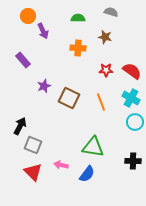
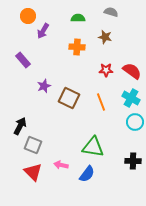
purple arrow: rotated 56 degrees clockwise
orange cross: moved 1 px left, 1 px up
